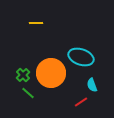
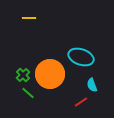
yellow line: moved 7 px left, 5 px up
orange circle: moved 1 px left, 1 px down
